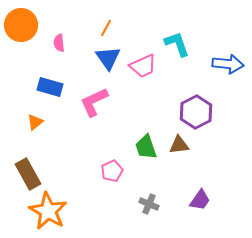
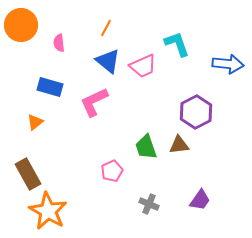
blue triangle: moved 3 px down; rotated 16 degrees counterclockwise
